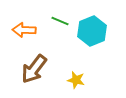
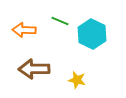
cyan hexagon: moved 3 px down; rotated 12 degrees counterclockwise
brown arrow: rotated 52 degrees clockwise
yellow star: moved 1 px right
